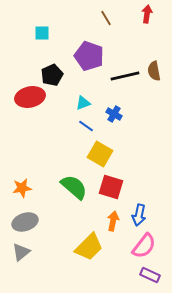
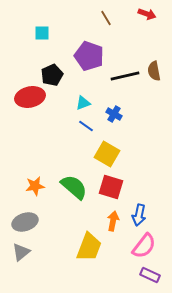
red arrow: rotated 102 degrees clockwise
yellow square: moved 7 px right
orange star: moved 13 px right, 2 px up
yellow trapezoid: rotated 24 degrees counterclockwise
